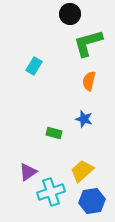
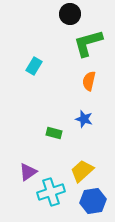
blue hexagon: moved 1 px right
